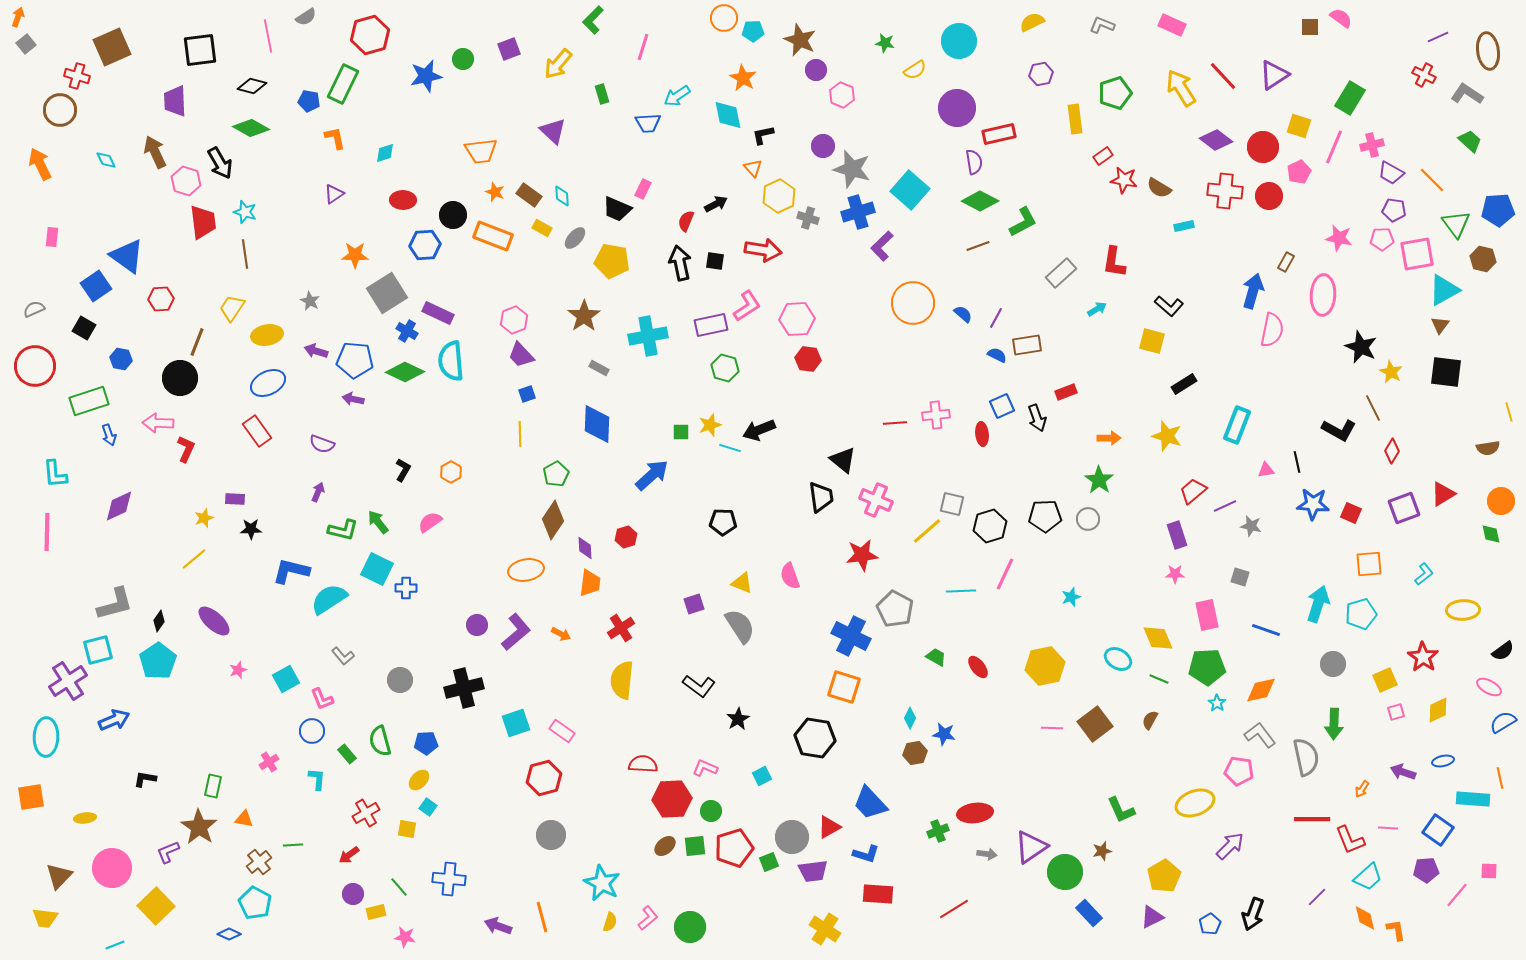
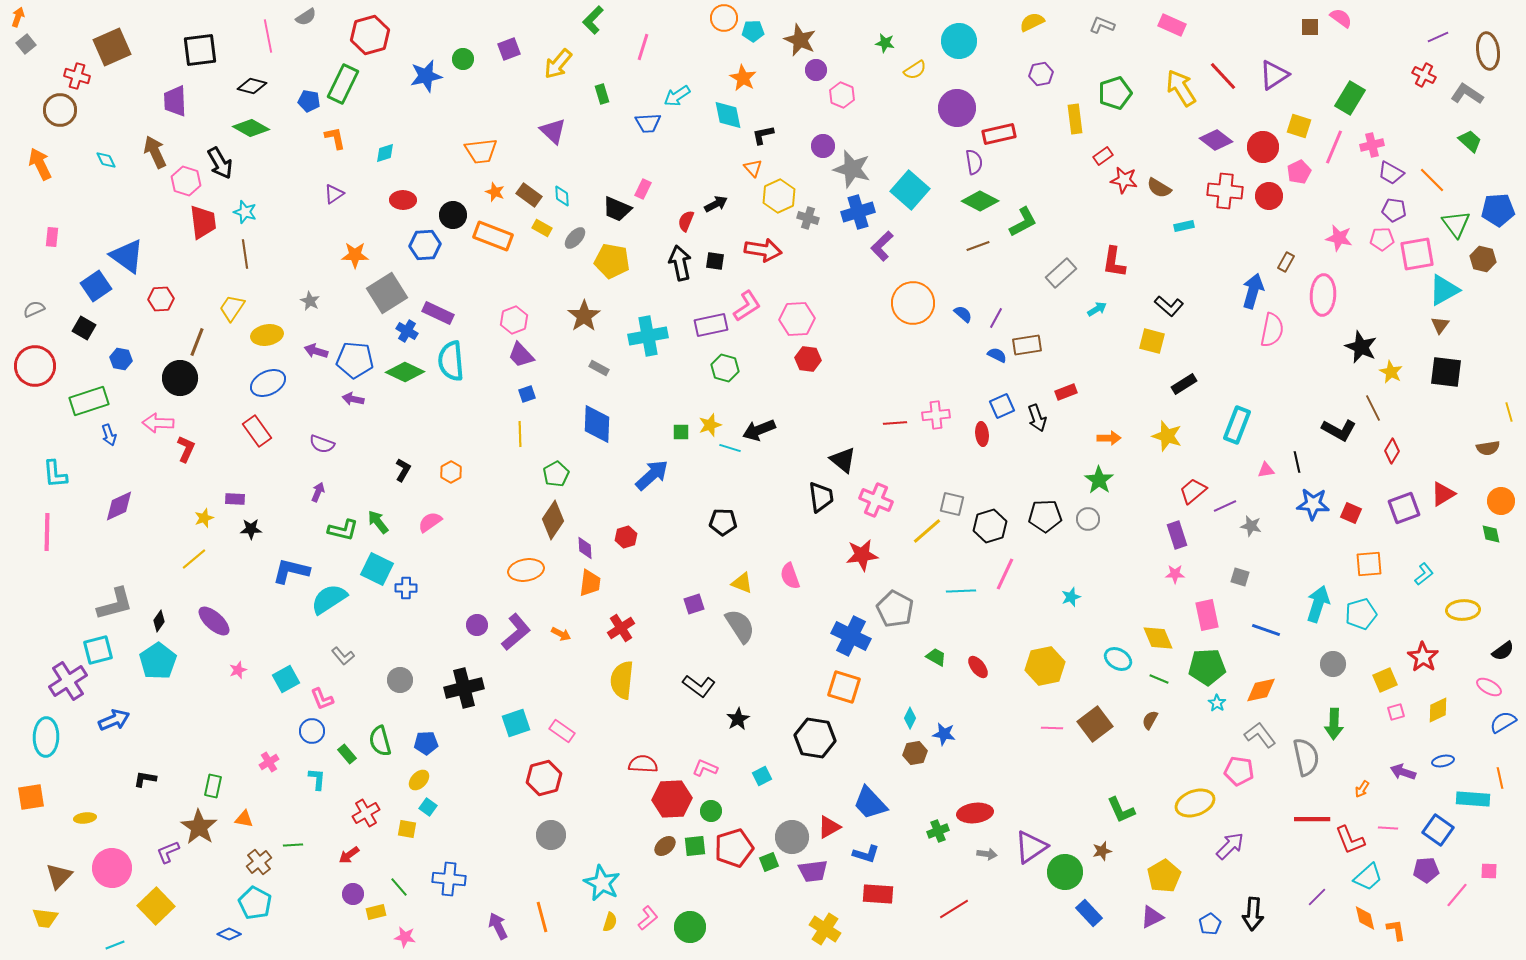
black arrow at (1253, 914): rotated 16 degrees counterclockwise
purple arrow at (498, 926): rotated 44 degrees clockwise
